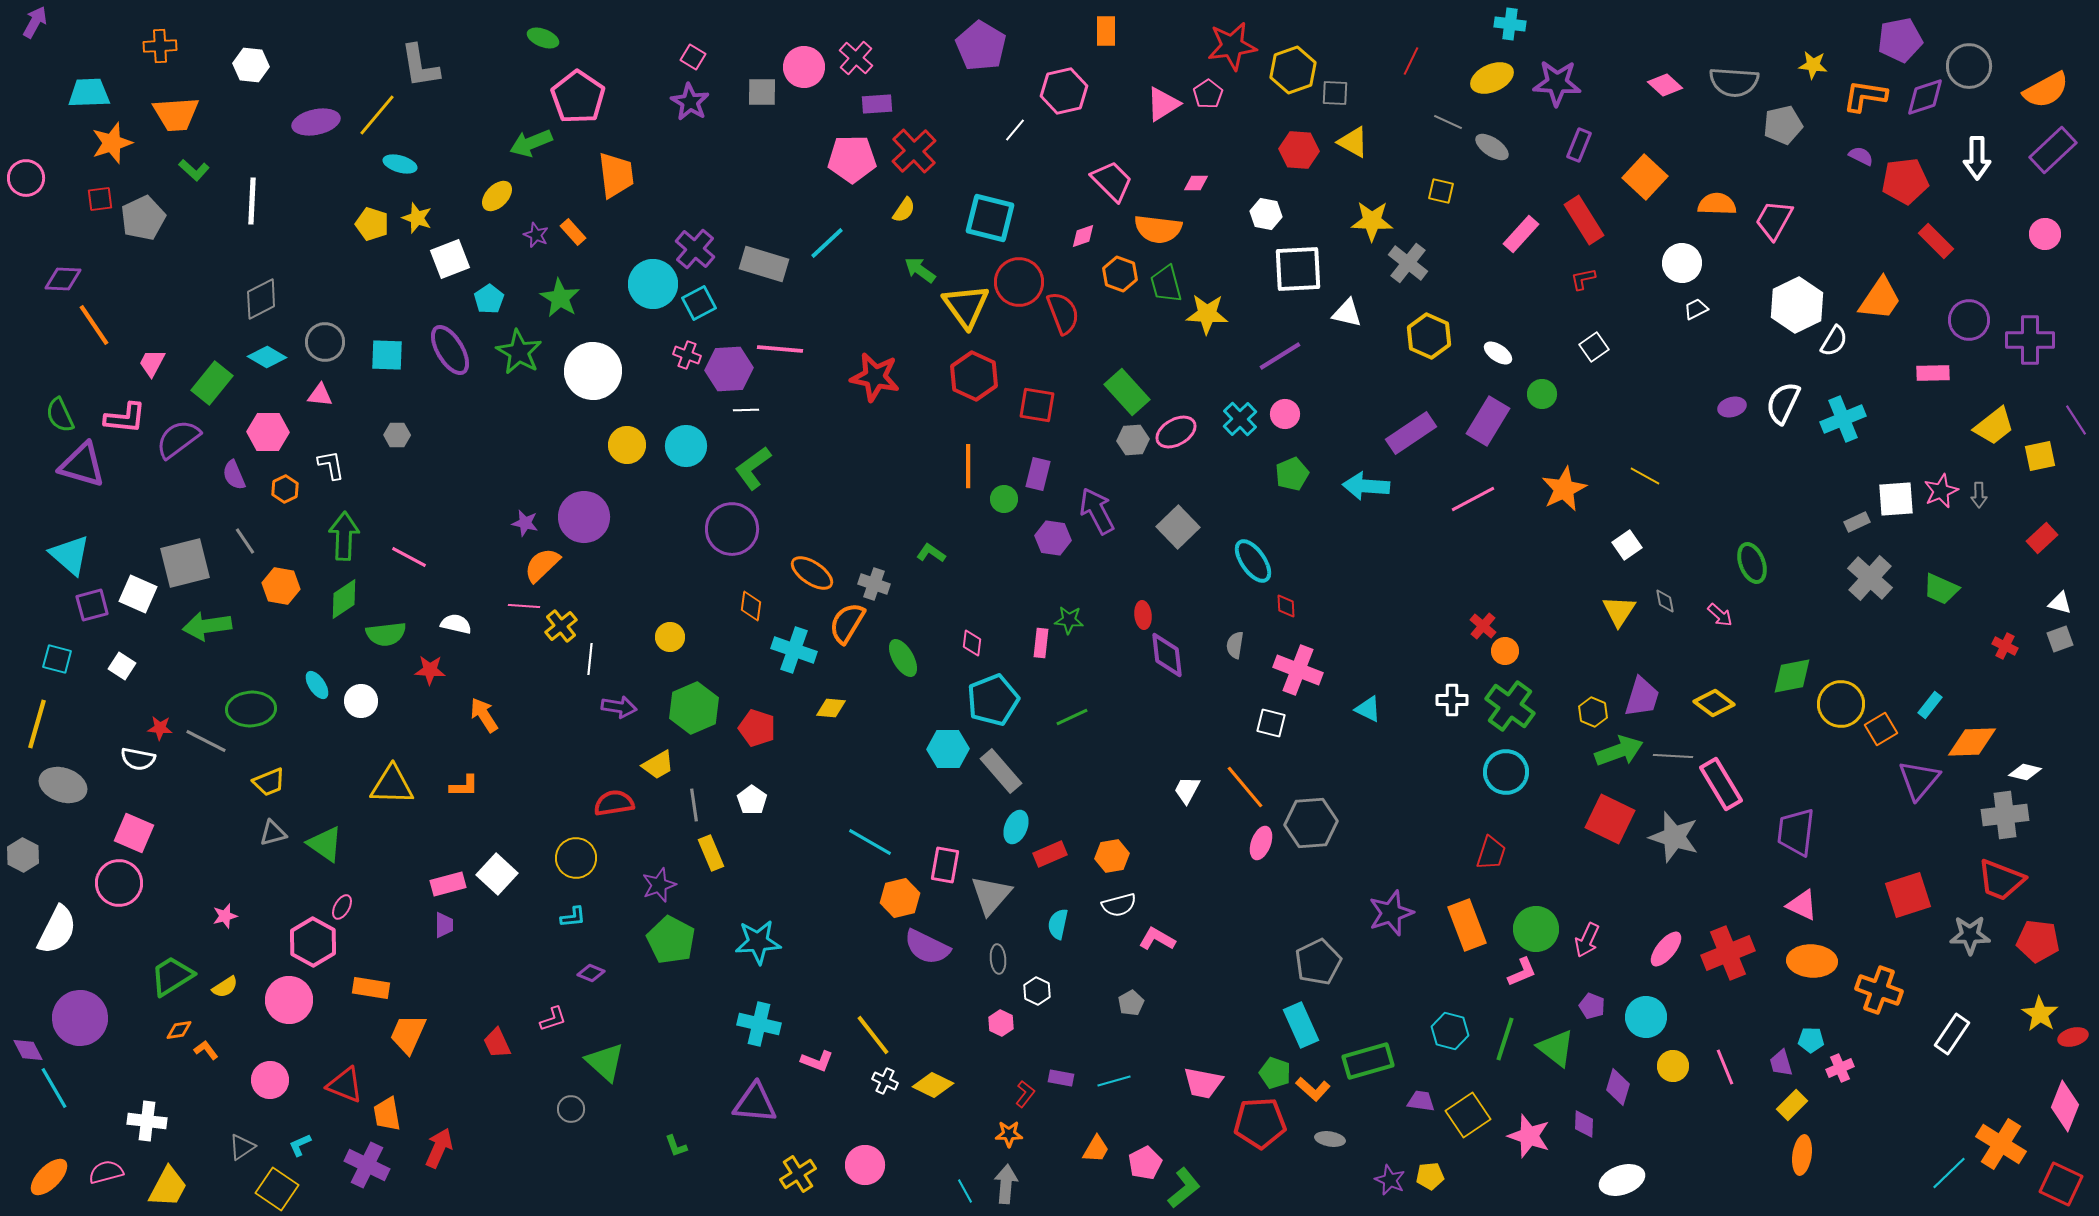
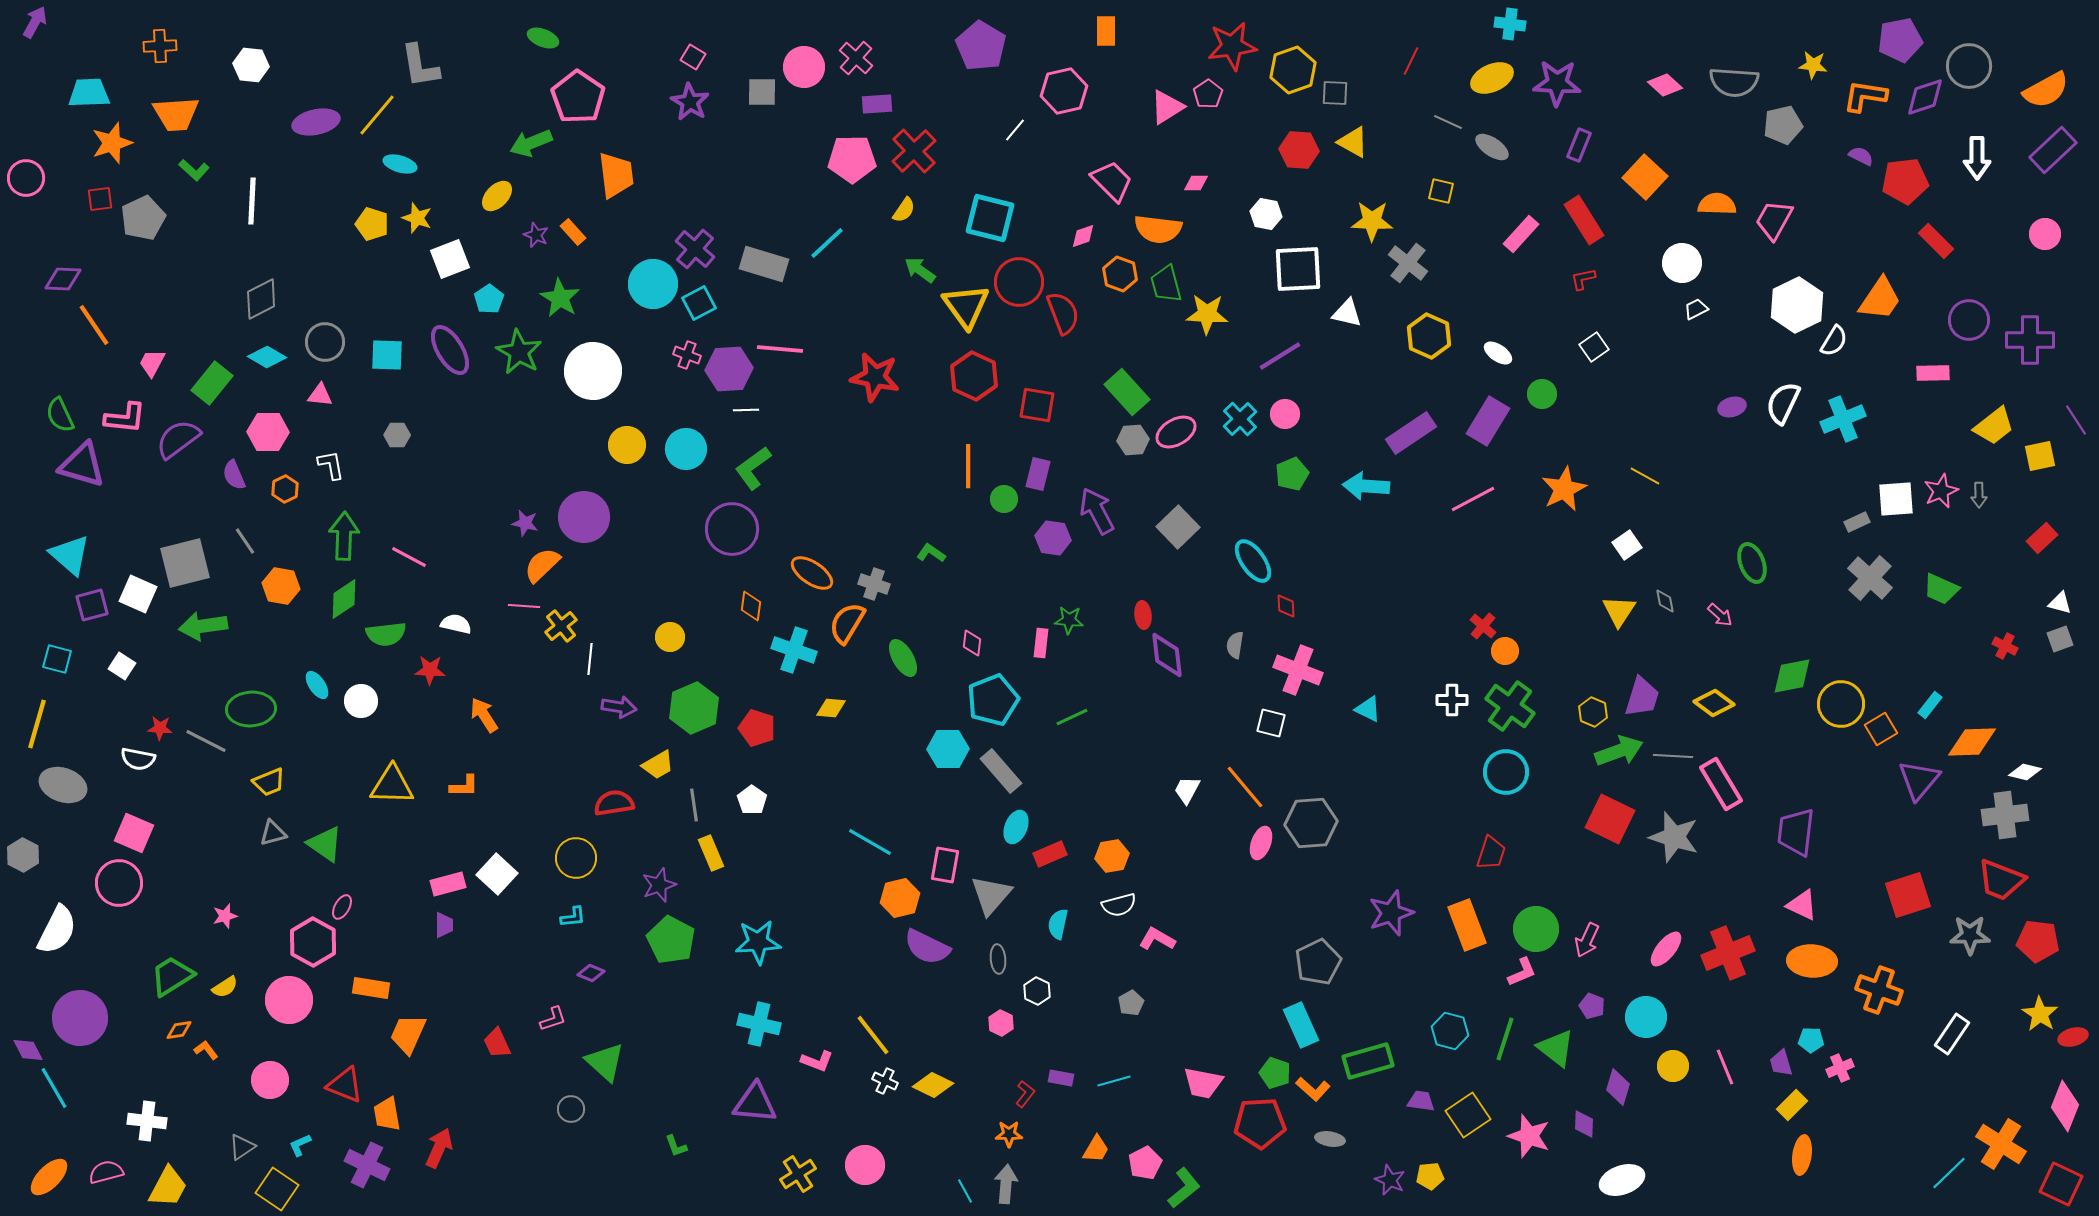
pink triangle at (1163, 104): moved 4 px right, 3 px down
cyan circle at (686, 446): moved 3 px down
green arrow at (207, 626): moved 4 px left
